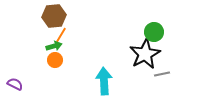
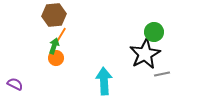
brown hexagon: moved 1 px up
green arrow: rotated 56 degrees counterclockwise
orange circle: moved 1 px right, 2 px up
